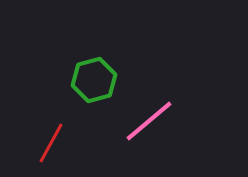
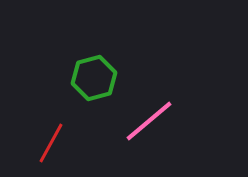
green hexagon: moved 2 px up
